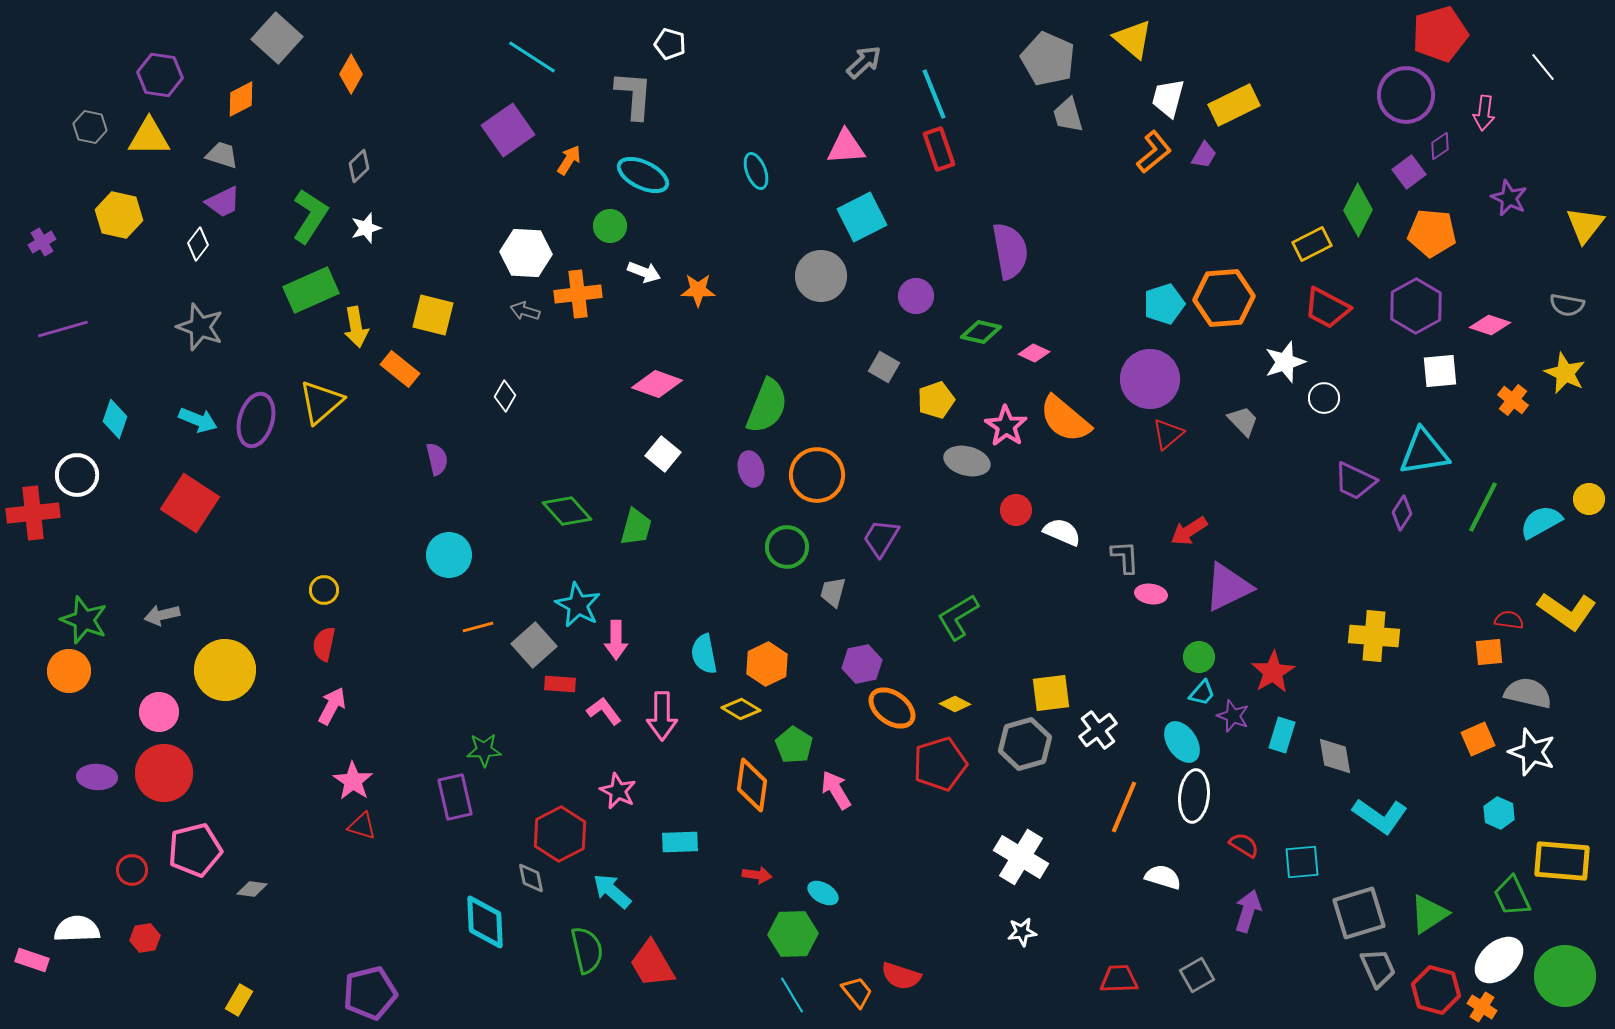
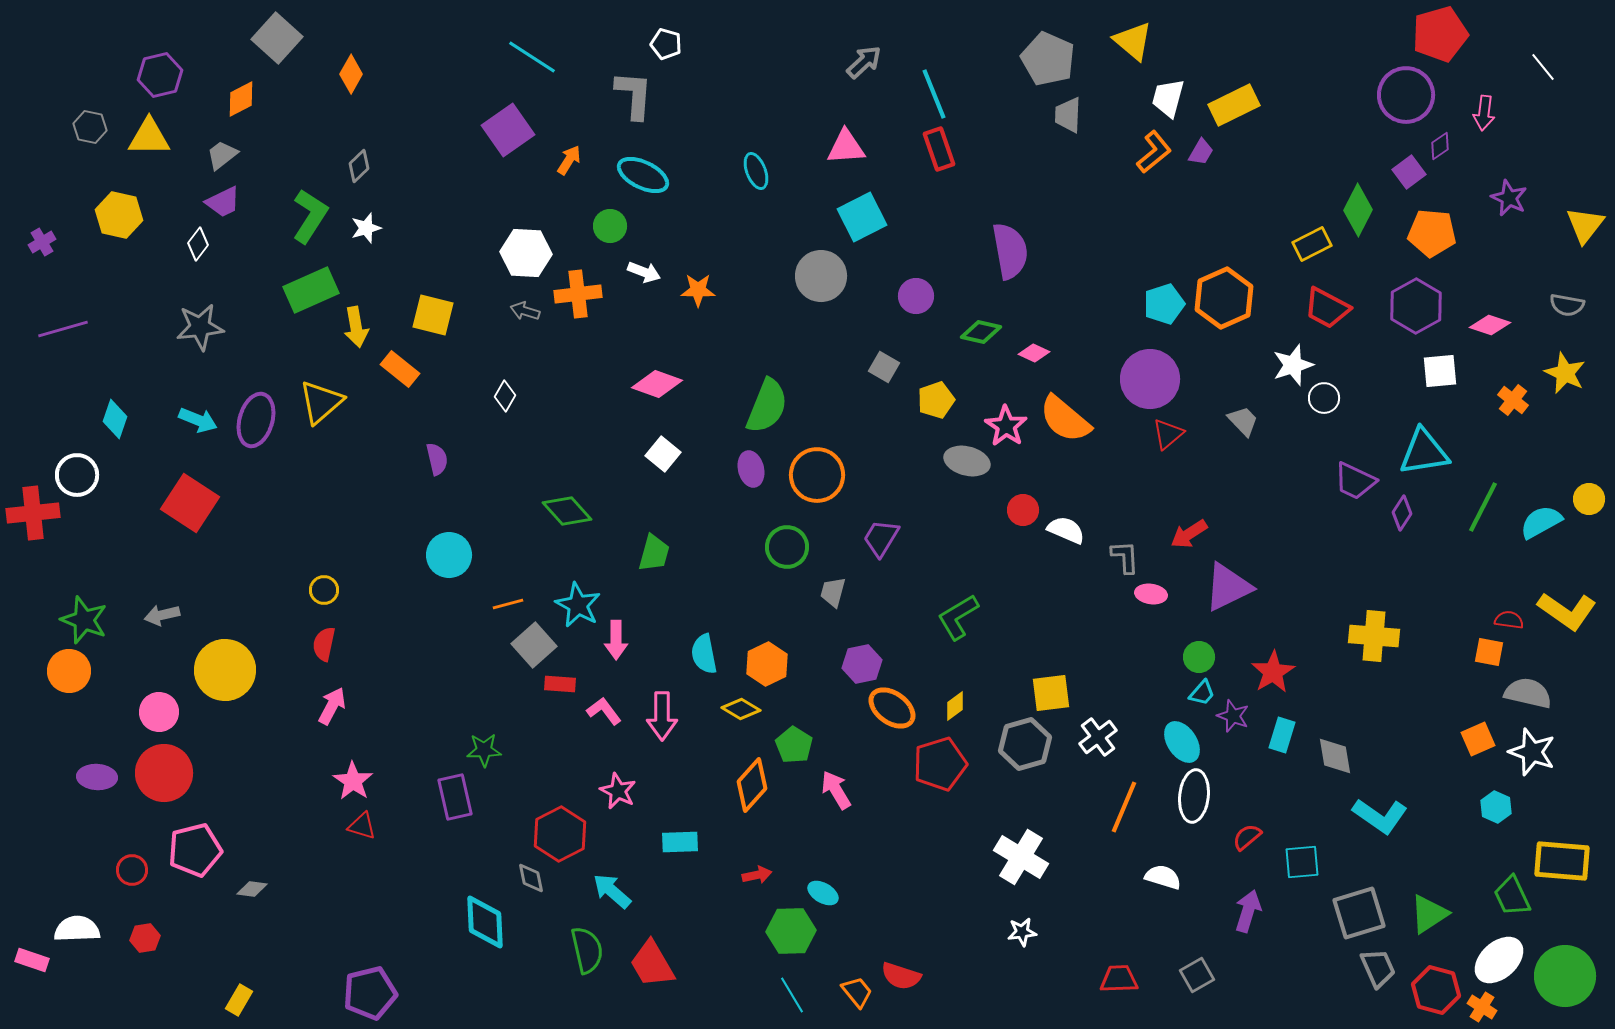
yellow triangle at (1133, 39): moved 2 px down
white pentagon at (670, 44): moved 4 px left
purple hexagon at (160, 75): rotated 21 degrees counterclockwise
gray trapezoid at (1068, 115): rotated 18 degrees clockwise
gray trapezoid at (222, 155): rotated 56 degrees counterclockwise
purple trapezoid at (1204, 155): moved 3 px left, 3 px up
orange hexagon at (1224, 298): rotated 20 degrees counterclockwise
gray star at (200, 327): rotated 27 degrees counterclockwise
white star at (1285, 362): moved 8 px right, 3 px down
red circle at (1016, 510): moved 7 px right
green trapezoid at (636, 527): moved 18 px right, 26 px down
red arrow at (1189, 531): moved 3 px down
white semicircle at (1062, 532): moved 4 px right, 2 px up
orange line at (478, 627): moved 30 px right, 23 px up
orange square at (1489, 652): rotated 16 degrees clockwise
yellow diamond at (955, 704): moved 2 px down; rotated 64 degrees counterclockwise
white cross at (1098, 730): moved 7 px down
orange diamond at (752, 785): rotated 34 degrees clockwise
cyan hexagon at (1499, 813): moved 3 px left, 6 px up
red semicircle at (1244, 845): moved 3 px right, 8 px up; rotated 72 degrees counterclockwise
red arrow at (757, 875): rotated 20 degrees counterclockwise
green hexagon at (793, 934): moved 2 px left, 3 px up
